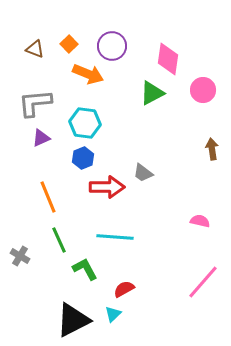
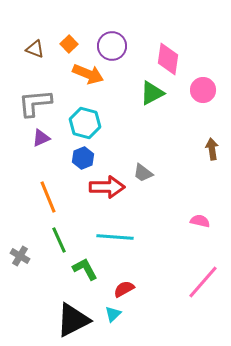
cyan hexagon: rotated 8 degrees clockwise
